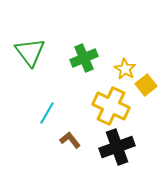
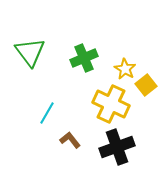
yellow cross: moved 2 px up
